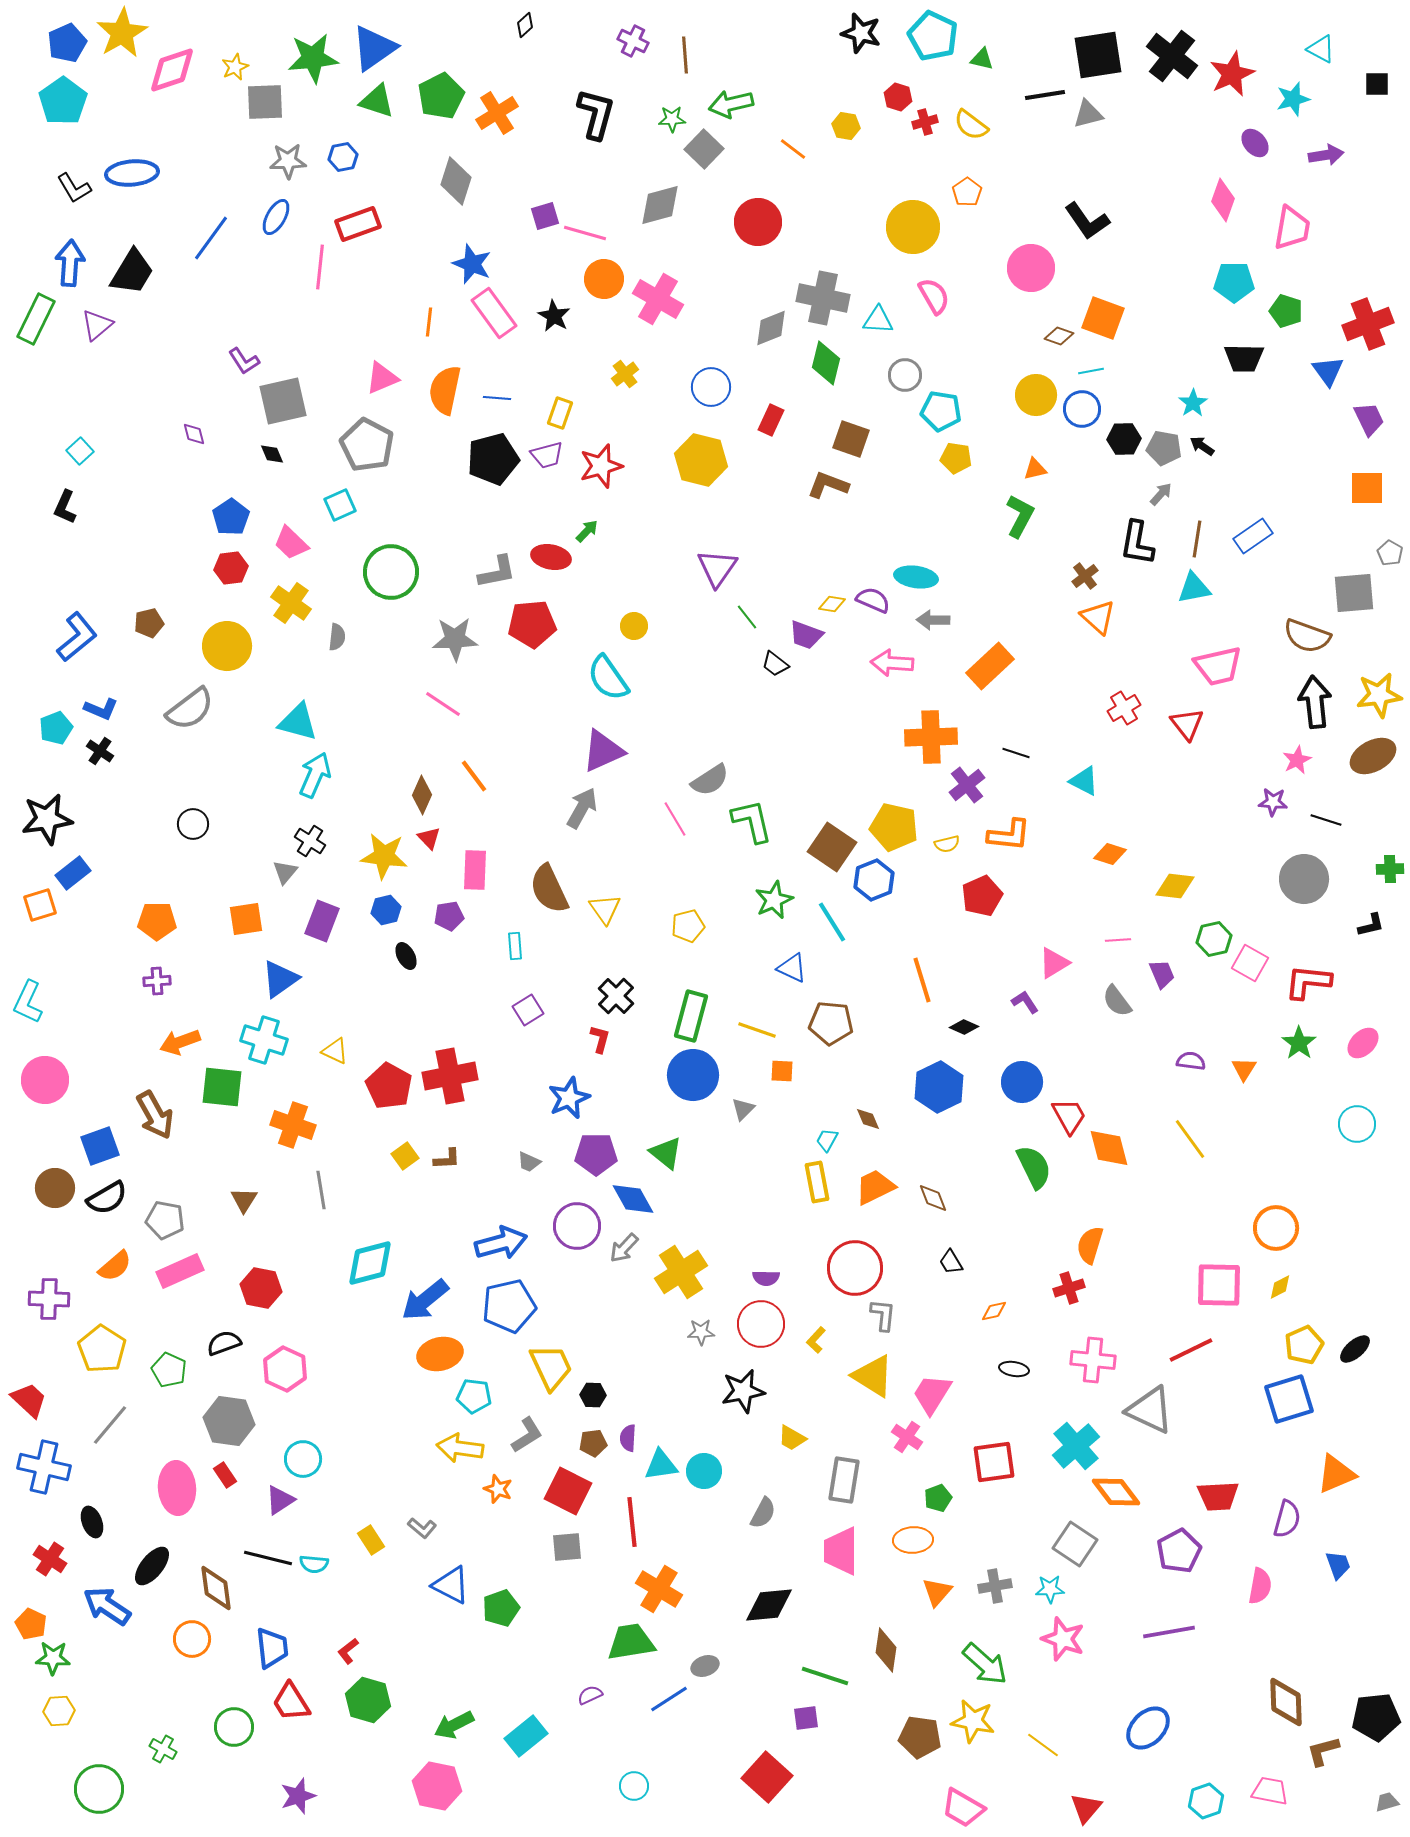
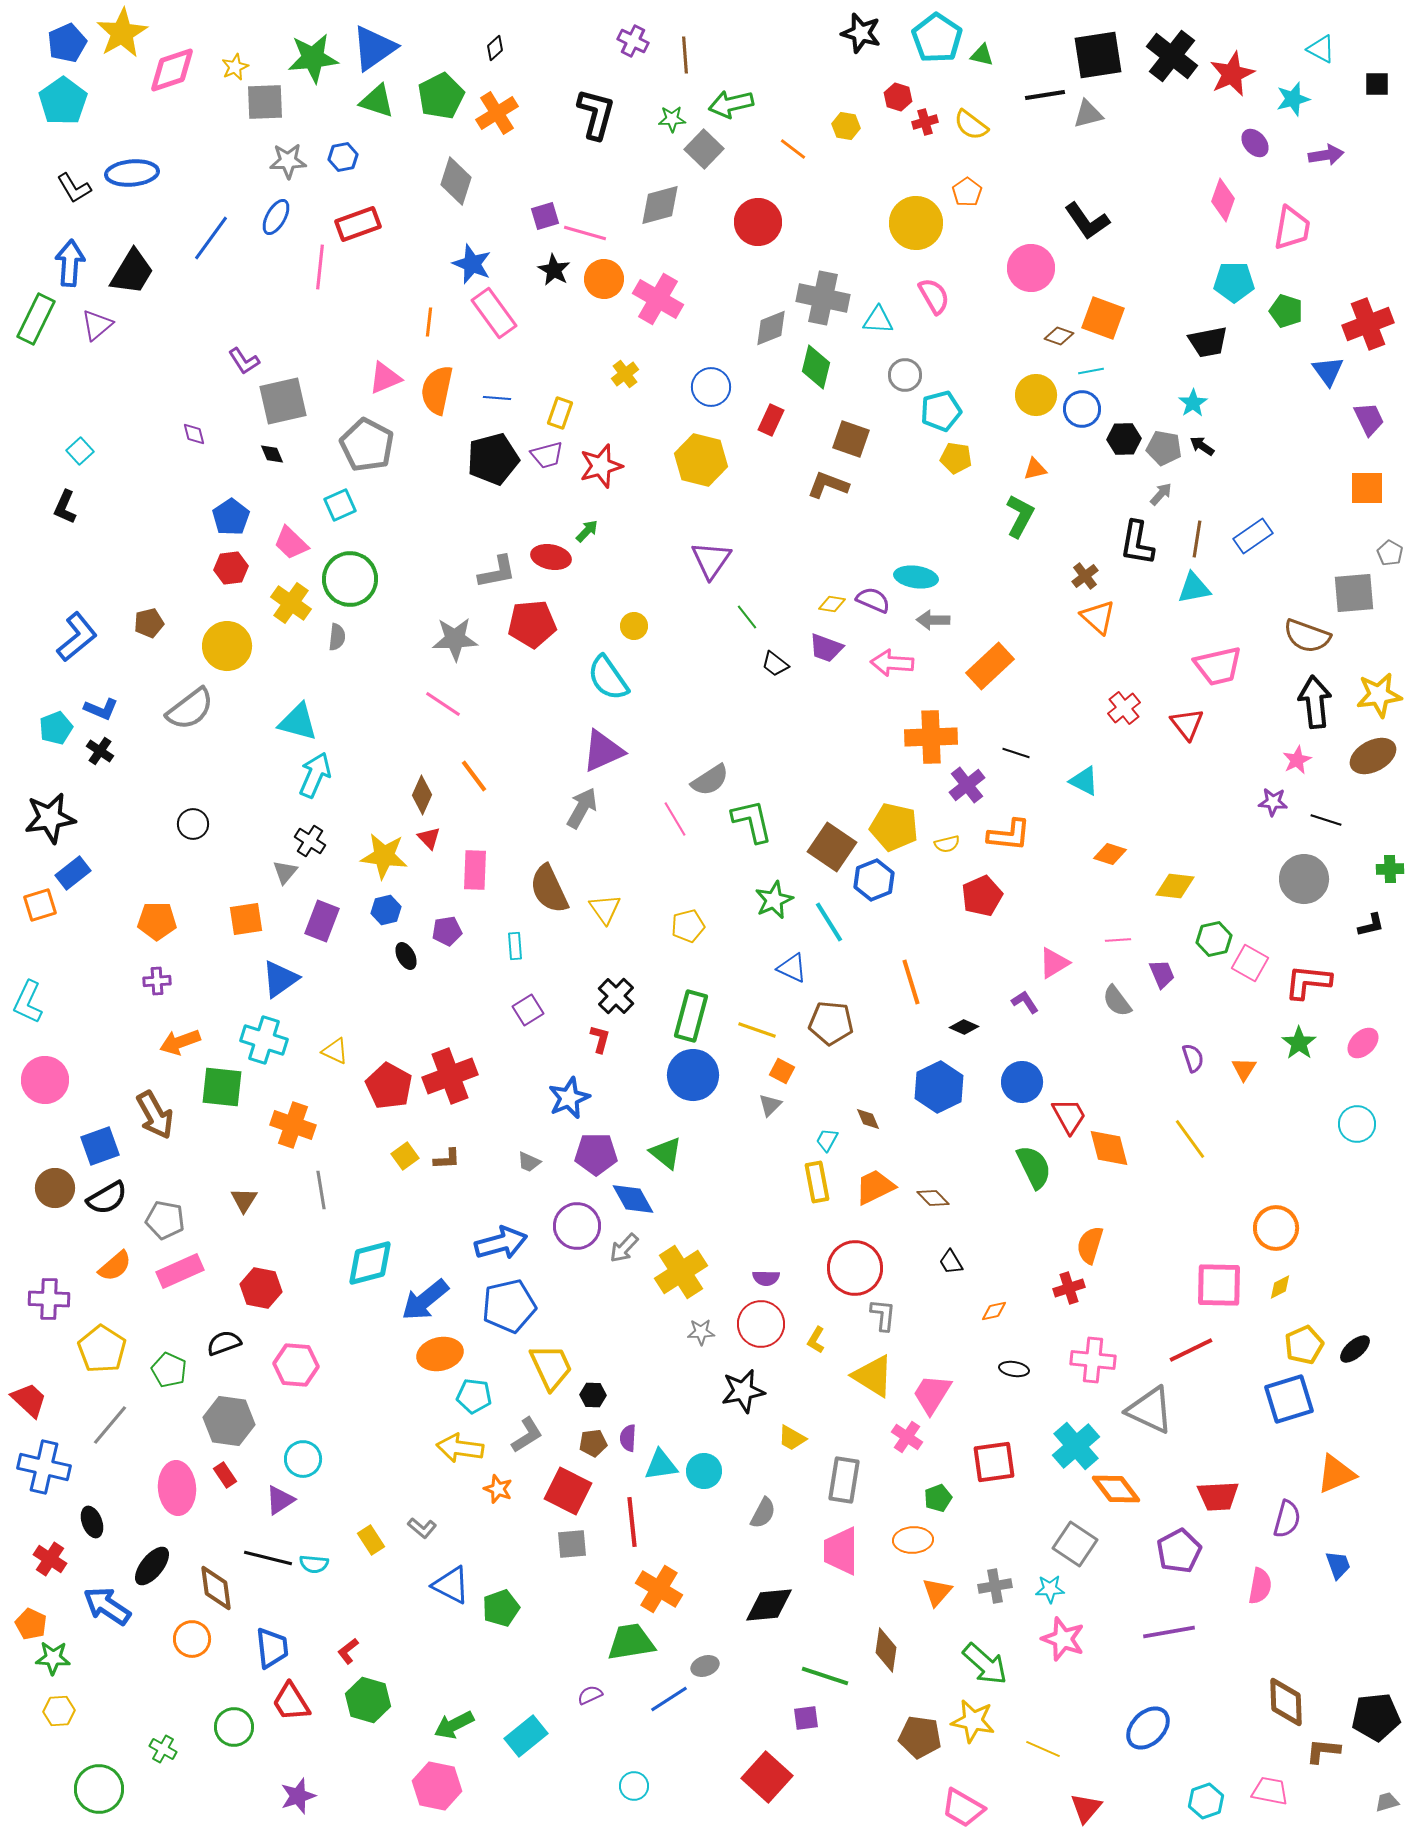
black diamond at (525, 25): moved 30 px left, 23 px down
cyan pentagon at (933, 36): moved 4 px right, 2 px down; rotated 9 degrees clockwise
green triangle at (982, 59): moved 4 px up
yellow circle at (913, 227): moved 3 px right, 4 px up
black star at (554, 316): moved 46 px up
black trapezoid at (1244, 358): moved 36 px left, 16 px up; rotated 12 degrees counterclockwise
green diamond at (826, 363): moved 10 px left, 4 px down
pink triangle at (382, 378): moved 3 px right
orange semicircle at (445, 390): moved 8 px left
cyan pentagon at (941, 411): rotated 24 degrees counterclockwise
purple triangle at (717, 568): moved 6 px left, 8 px up
green circle at (391, 572): moved 41 px left, 7 px down
purple trapezoid at (806, 635): moved 20 px right, 13 px down
red cross at (1124, 708): rotated 8 degrees counterclockwise
black star at (47, 819): moved 3 px right, 1 px up
purple pentagon at (449, 916): moved 2 px left, 15 px down
cyan line at (832, 922): moved 3 px left
orange line at (922, 980): moved 11 px left, 2 px down
purple semicircle at (1191, 1061): moved 2 px right, 3 px up; rotated 64 degrees clockwise
orange square at (782, 1071): rotated 25 degrees clockwise
red cross at (450, 1076): rotated 10 degrees counterclockwise
gray triangle at (743, 1109): moved 27 px right, 4 px up
brown diamond at (933, 1198): rotated 24 degrees counterclockwise
yellow L-shape at (816, 1340): rotated 12 degrees counterclockwise
pink hexagon at (285, 1369): moved 11 px right, 4 px up; rotated 21 degrees counterclockwise
orange diamond at (1116, 1492): moved 3 px up
gray square at (567, 1547): moved 5 px right, 3 px up
yellow line at (1043, 1745): moved 4 px down; rotated 12 degrees counterclockwise
brown L-shape at (1323, 1751): rotated 21 degrees clockwise
